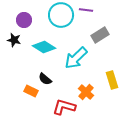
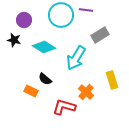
cyan arrow: rotated 15 degrees counterclockwise
